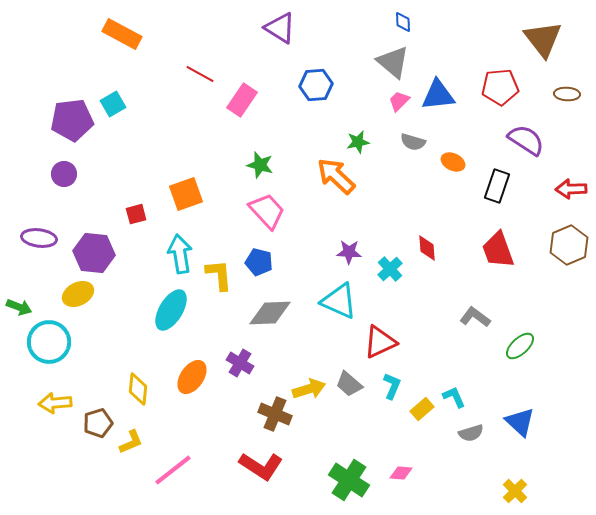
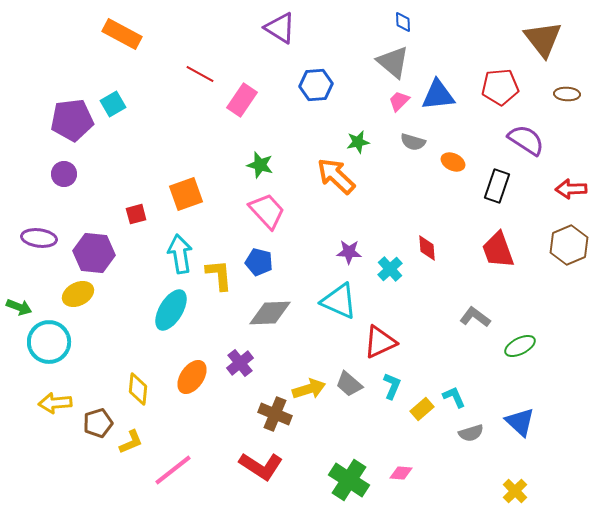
green ellipse at (520, 346): rotated 16 degrees clockwise
purple cross at (240, 363): rotated 20 degrees clockwise
